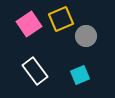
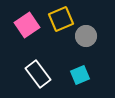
pink square: moved 2 px left, 1 px down
white rectangle: moved 3 px right, 3 px down
